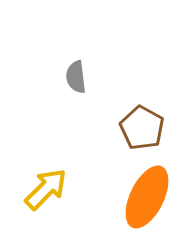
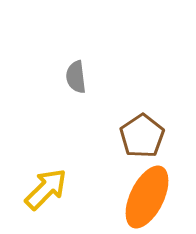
brown pentagon: moved 8 px down; rotated 9 degrees clockwise
